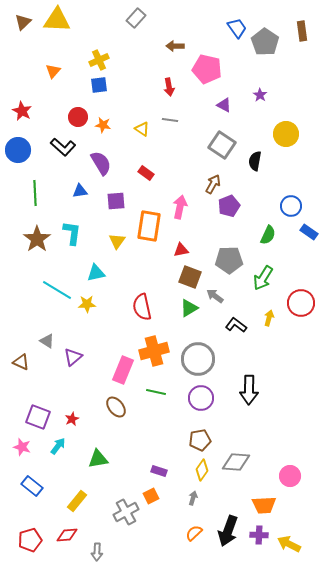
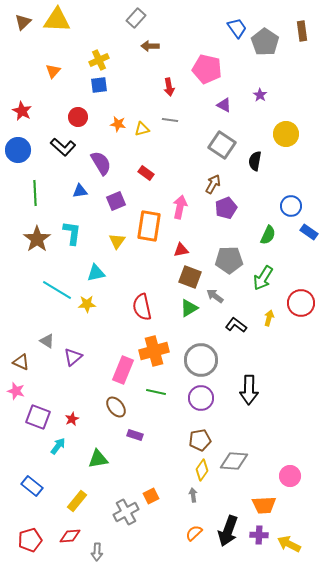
brown arrow at (175, 46): moved 25 px left
orange star at (103, 125): moved 15 px right, 1 px up
yellow triangle at (142, 129): rotated 49 degrees counterclockwise
purple square at (116, 201): rotated 18 degrees counterclockwise
purple pentagon at (229, 206): moved 3 px left, 2 px down
gray circle at (198, 359): moved 3 px right, 1 px down
pink star at (22, 447): moved 6 px left, 56 px up
gray diamond at (236, 462): moved 2 px left, 1 px up
purple rectangle at (159, 471): moved 24 px left, 36 px up
gray arrow at (193, 498): moved 3 px up; rotated 24 degrees counterclockwise
red diamond at (67, 535): moved 3 px right, 1 px down
